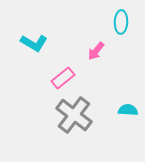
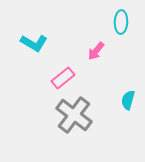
cyan semicircle: moved 10 px up; rotated 78 degrees counterclockwise
